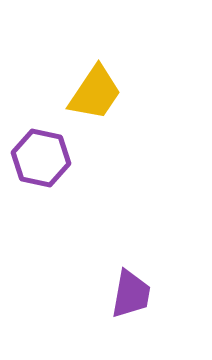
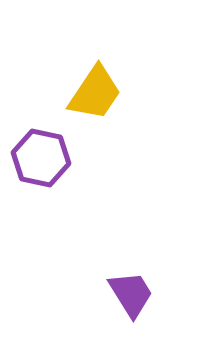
purple trapezoid: rotated 42 degrees counterclockwise
